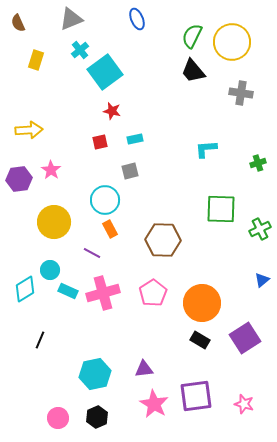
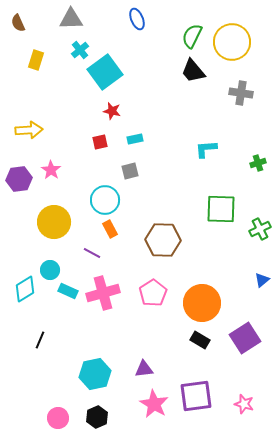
gray triangle at (71, 19): rotated 20 degrees clockwise
